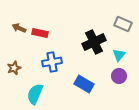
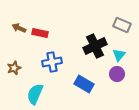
gray rectangle: moved 1 px left, 1 px down
black cross: moved 1 px right, 4 px down
purple circle: moved 2 px left, 2 px up
